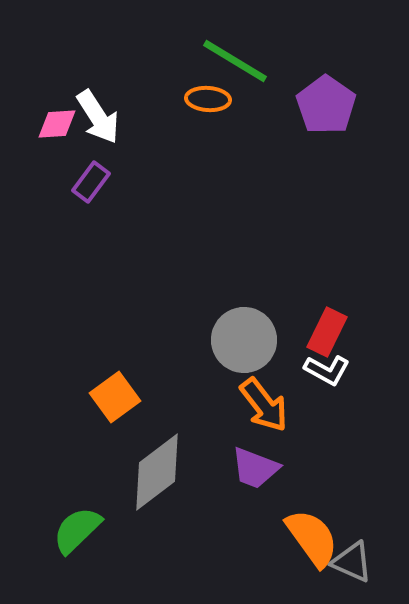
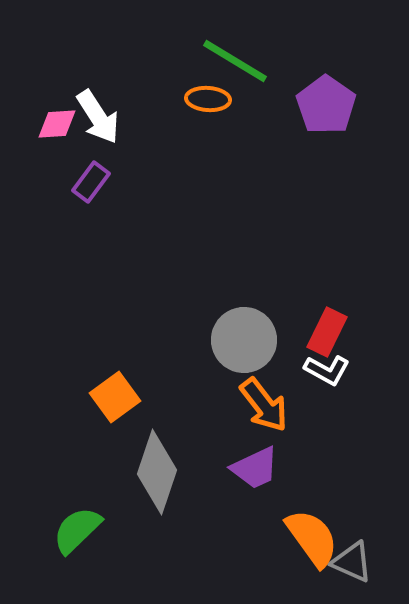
purple trapezoid: rotated 46 degrees counterclockwise
gray diamond: rotated 34 degrees counterclockwise
